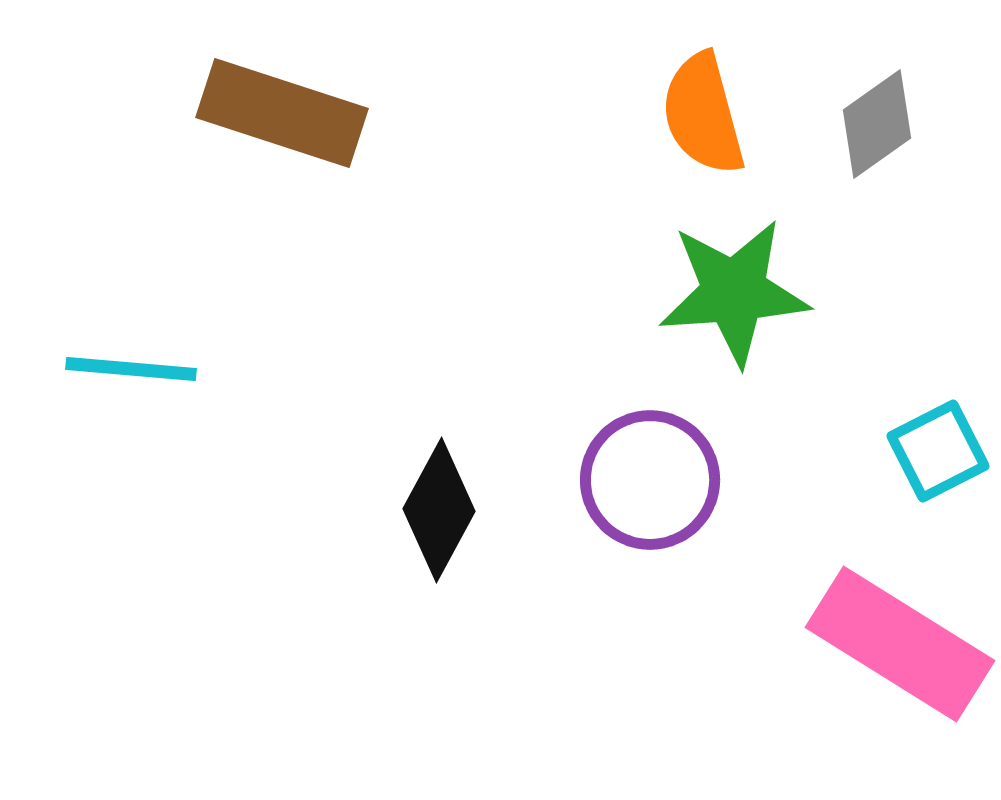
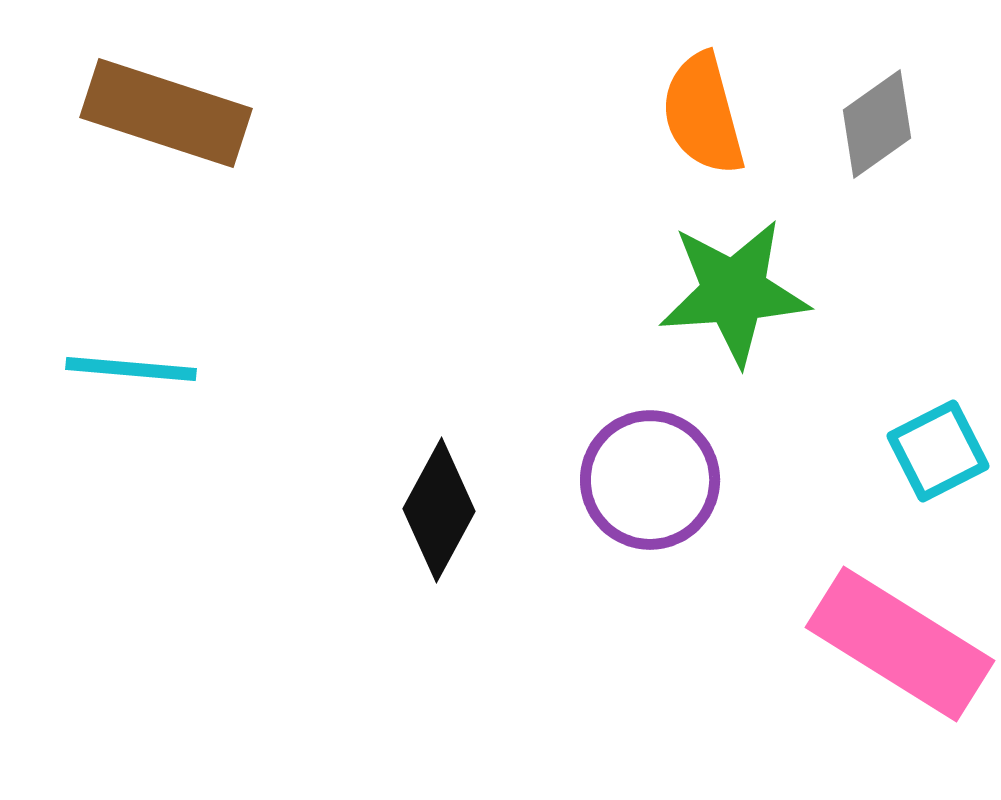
brown rectangle: moved 116 px left
